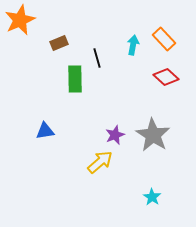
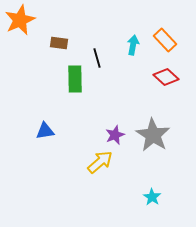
orange rectangle: moved 1 px right, 1 px down
brown rectangle: rotated 30 degrees clockwise
